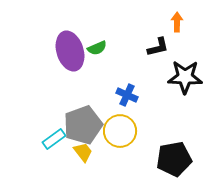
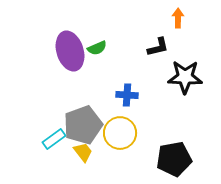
orange arrow: moved 1 px right, 4 px up
blue cross: rotated 20 degrees counterclockwise
yellow circle: moved 2 px down
